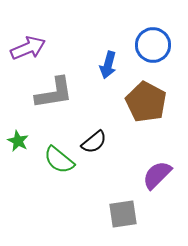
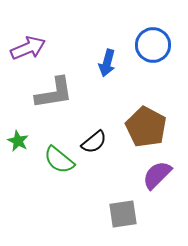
blue arrow: moved 1 px left, 2 px up
brown pentagon: moved 25 px down
